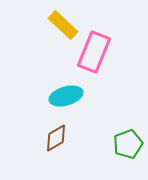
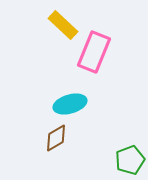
cyan ellipse: moved 4 px right, 8 px down
green pentagon: moved 2 px right, 16 px down
